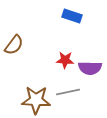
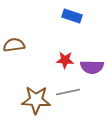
brown semicircle: rotated 135 degrees counterclockwise
purple semicircle: moved 2 px right, 1 px up
